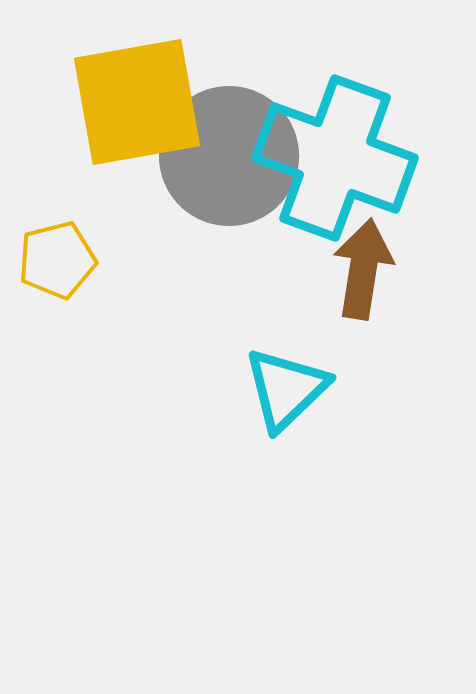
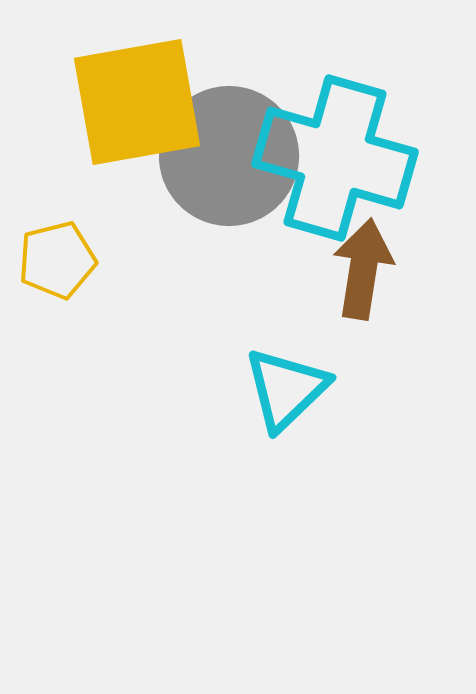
cyan cross: rotated 4 degrees counterclockwise
